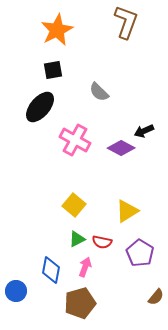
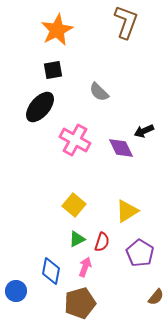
purple diamond: rotated 36 degrees clockwise
red semicircle: rotated 84 degrees counterclockwise
blue diamond: moved 1 px down
